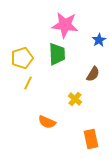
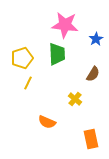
blue star: moved 3 px left, 1 px up
